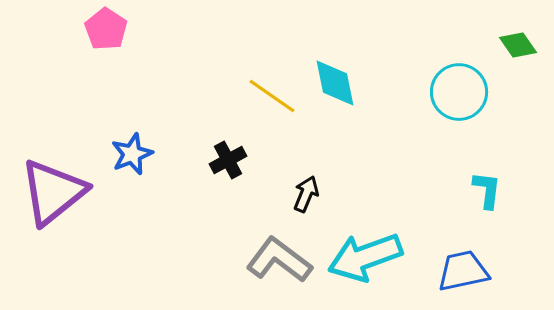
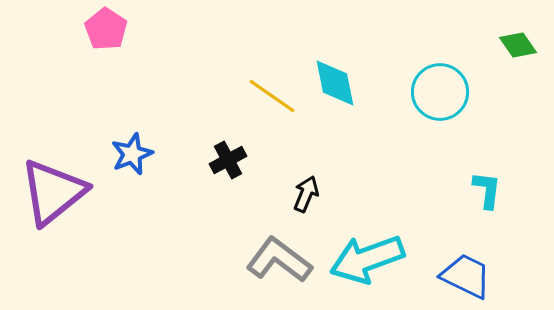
cyan circle: moved 19 px left
cyan arrow: moved 2 px right, 2 px down
blue trapezoid: moved 3 px right, 5 px down; rotated 38 degrees clockwise
